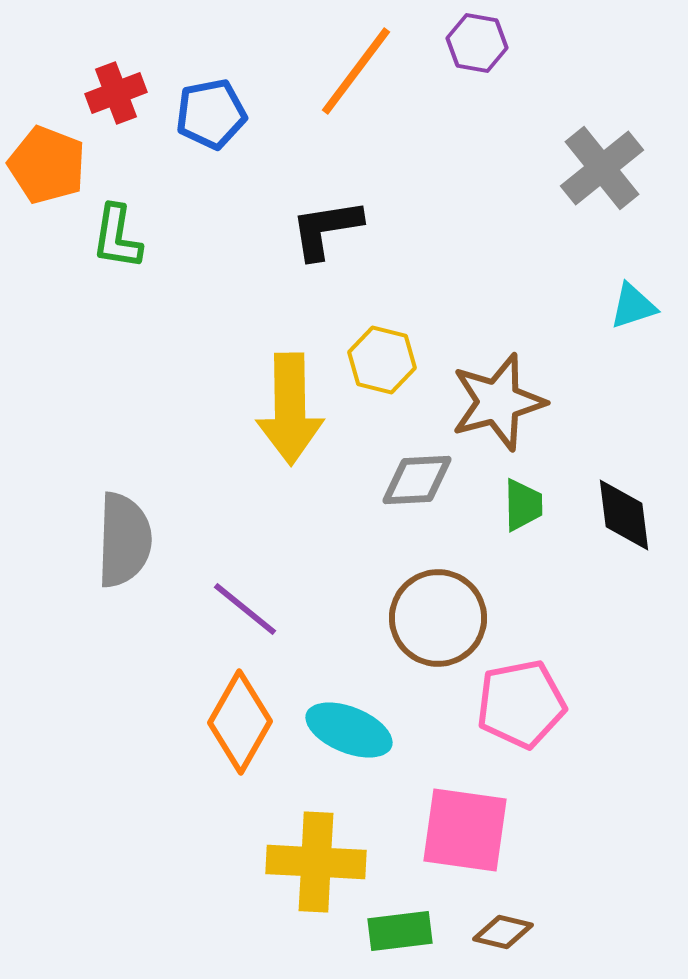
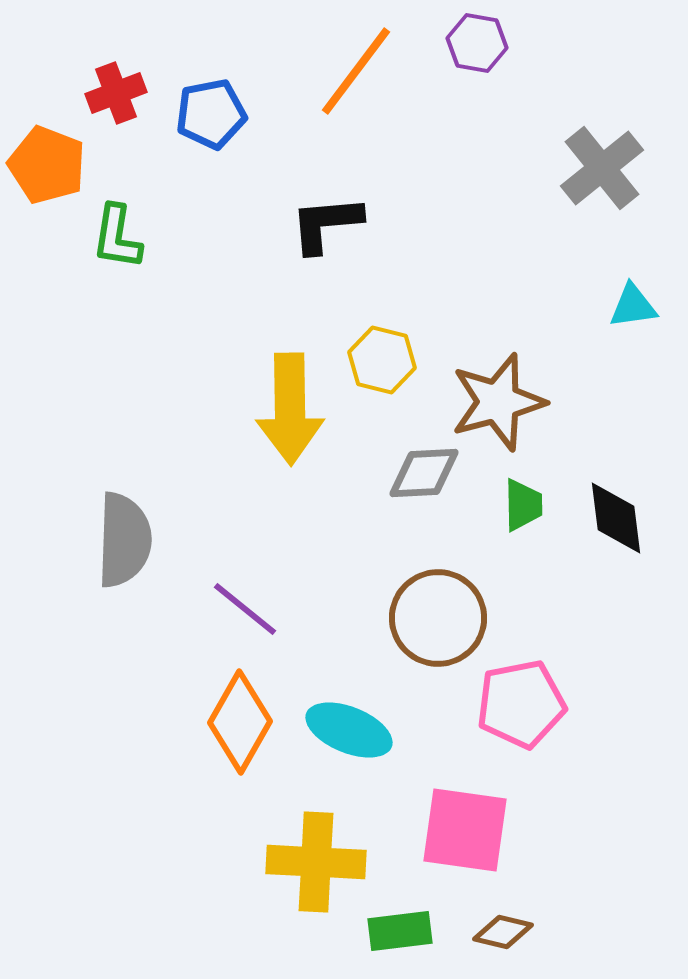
black L-shape: moved 5 px up; rotated 4 degrees clockwise
cyan triangle: rotated 10 degrees clockwise
gray diamond: moved 7 px right, 7 px up
black diamond: moved 8 px left, 3 px down
